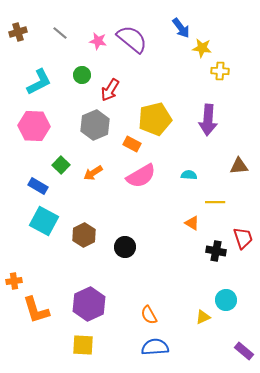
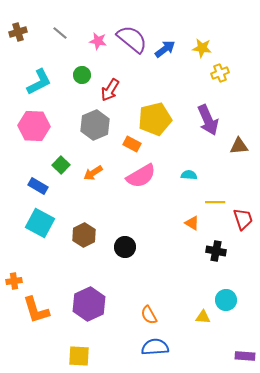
blue arrow: moved 16 px left, 21 px down; rotated 90 degrees counterclockwise
yellow cross: moved 2 px down; rotated 24 degrees counterclockwise
purple arrow: rotated 28 degrees counterclockwise
brown triangle: moved 20 px up
cyan square: moved 4 px left, 2 px down
red trapezoid: moved 19 px up
yellow triangle: rotated 28 degrees clockwise
yellow square: moved 4 px left, 11 px down
purple rectangle: moved 1 px right, 5 px down; rotated 36 degrees counterclockwise
